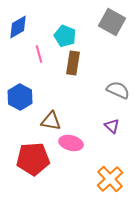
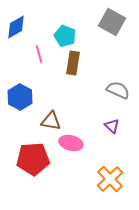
blue diamond: moved 2 px left
